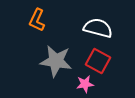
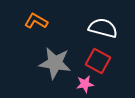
orange L-shape: moved 1 px left, 1 px down; rotated 95 degrees clockwise
white semicircle: moved 5 px right
gray star: moved 1 px left, 2 px down
